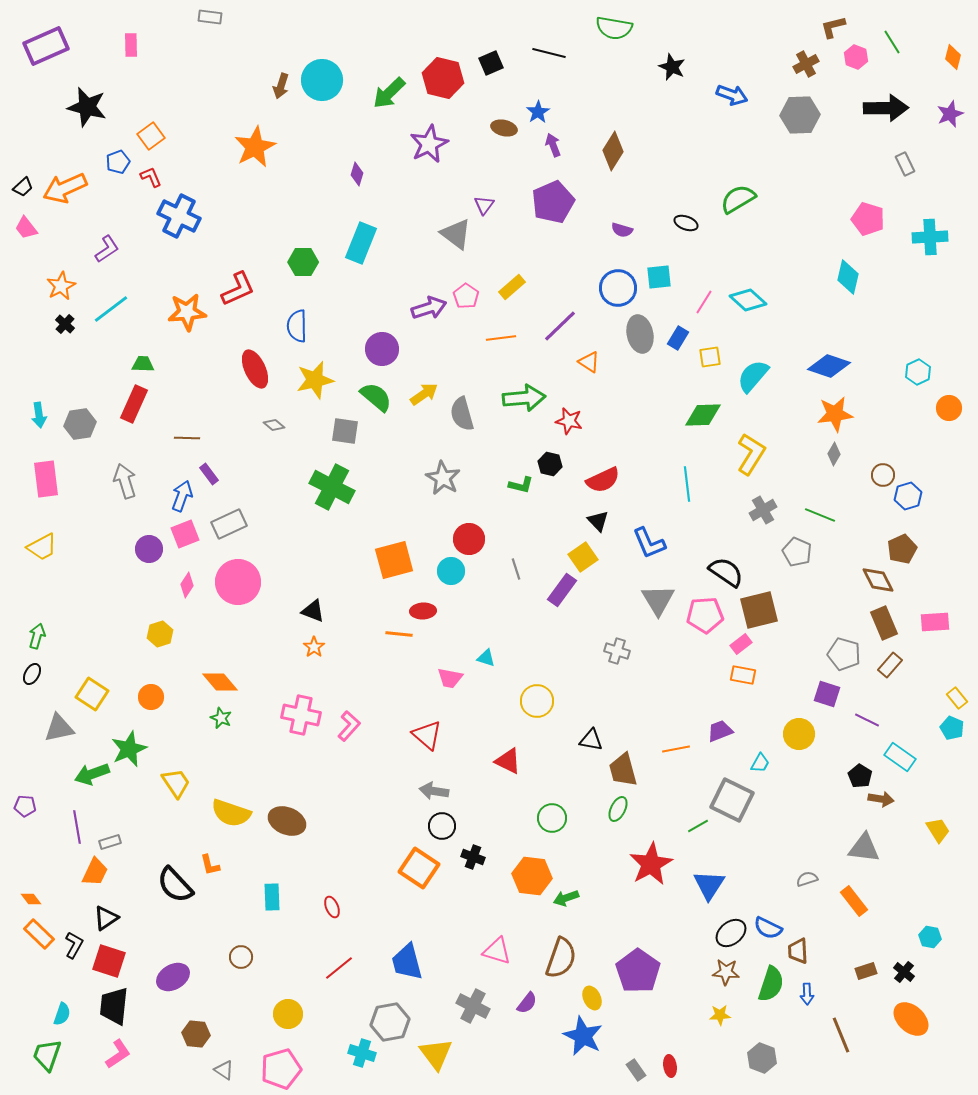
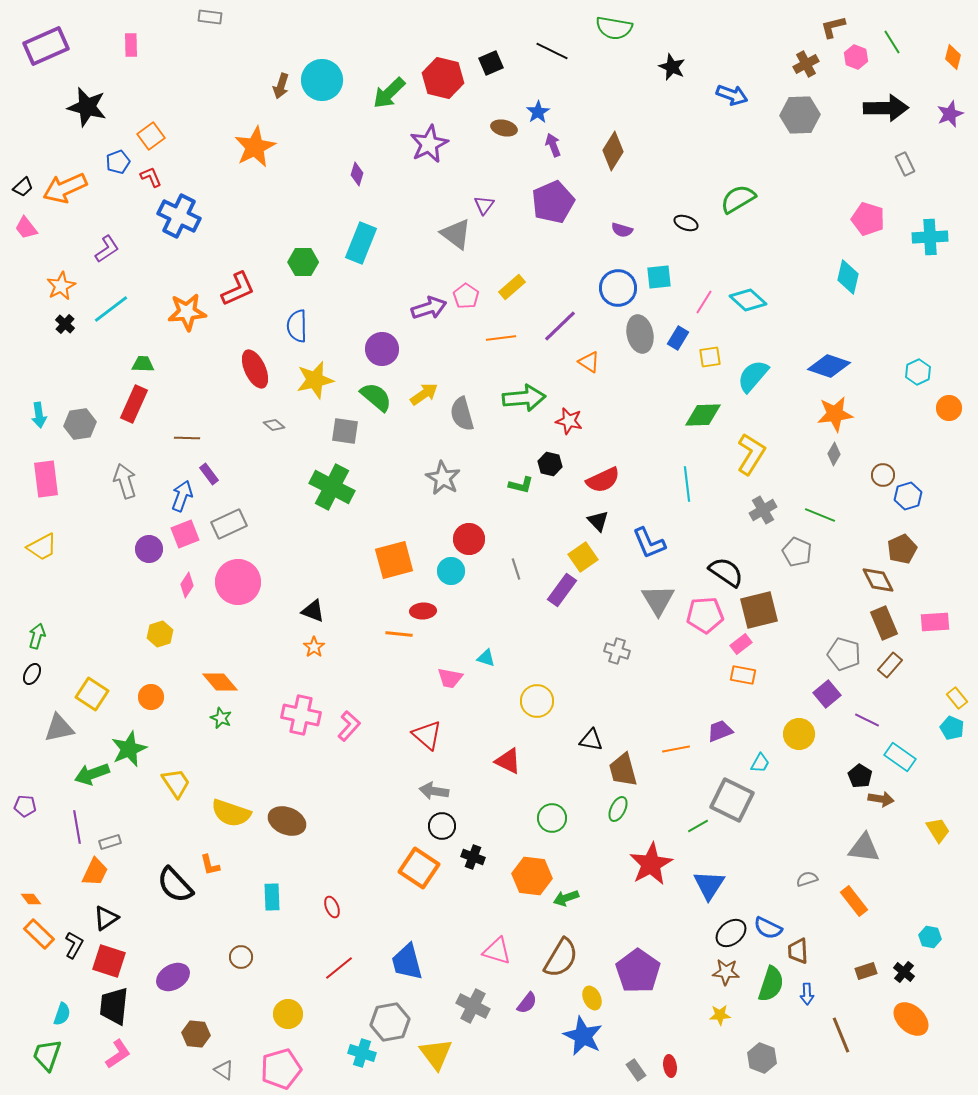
black line at (549, 53): moved 3 px right, 2 px up; rotated 12 degrees clockwise
purple square at (827, 694): rotated 32 degrees clockwise
brown semicircle at (561, 958): rotated 12 degrees clockwise
